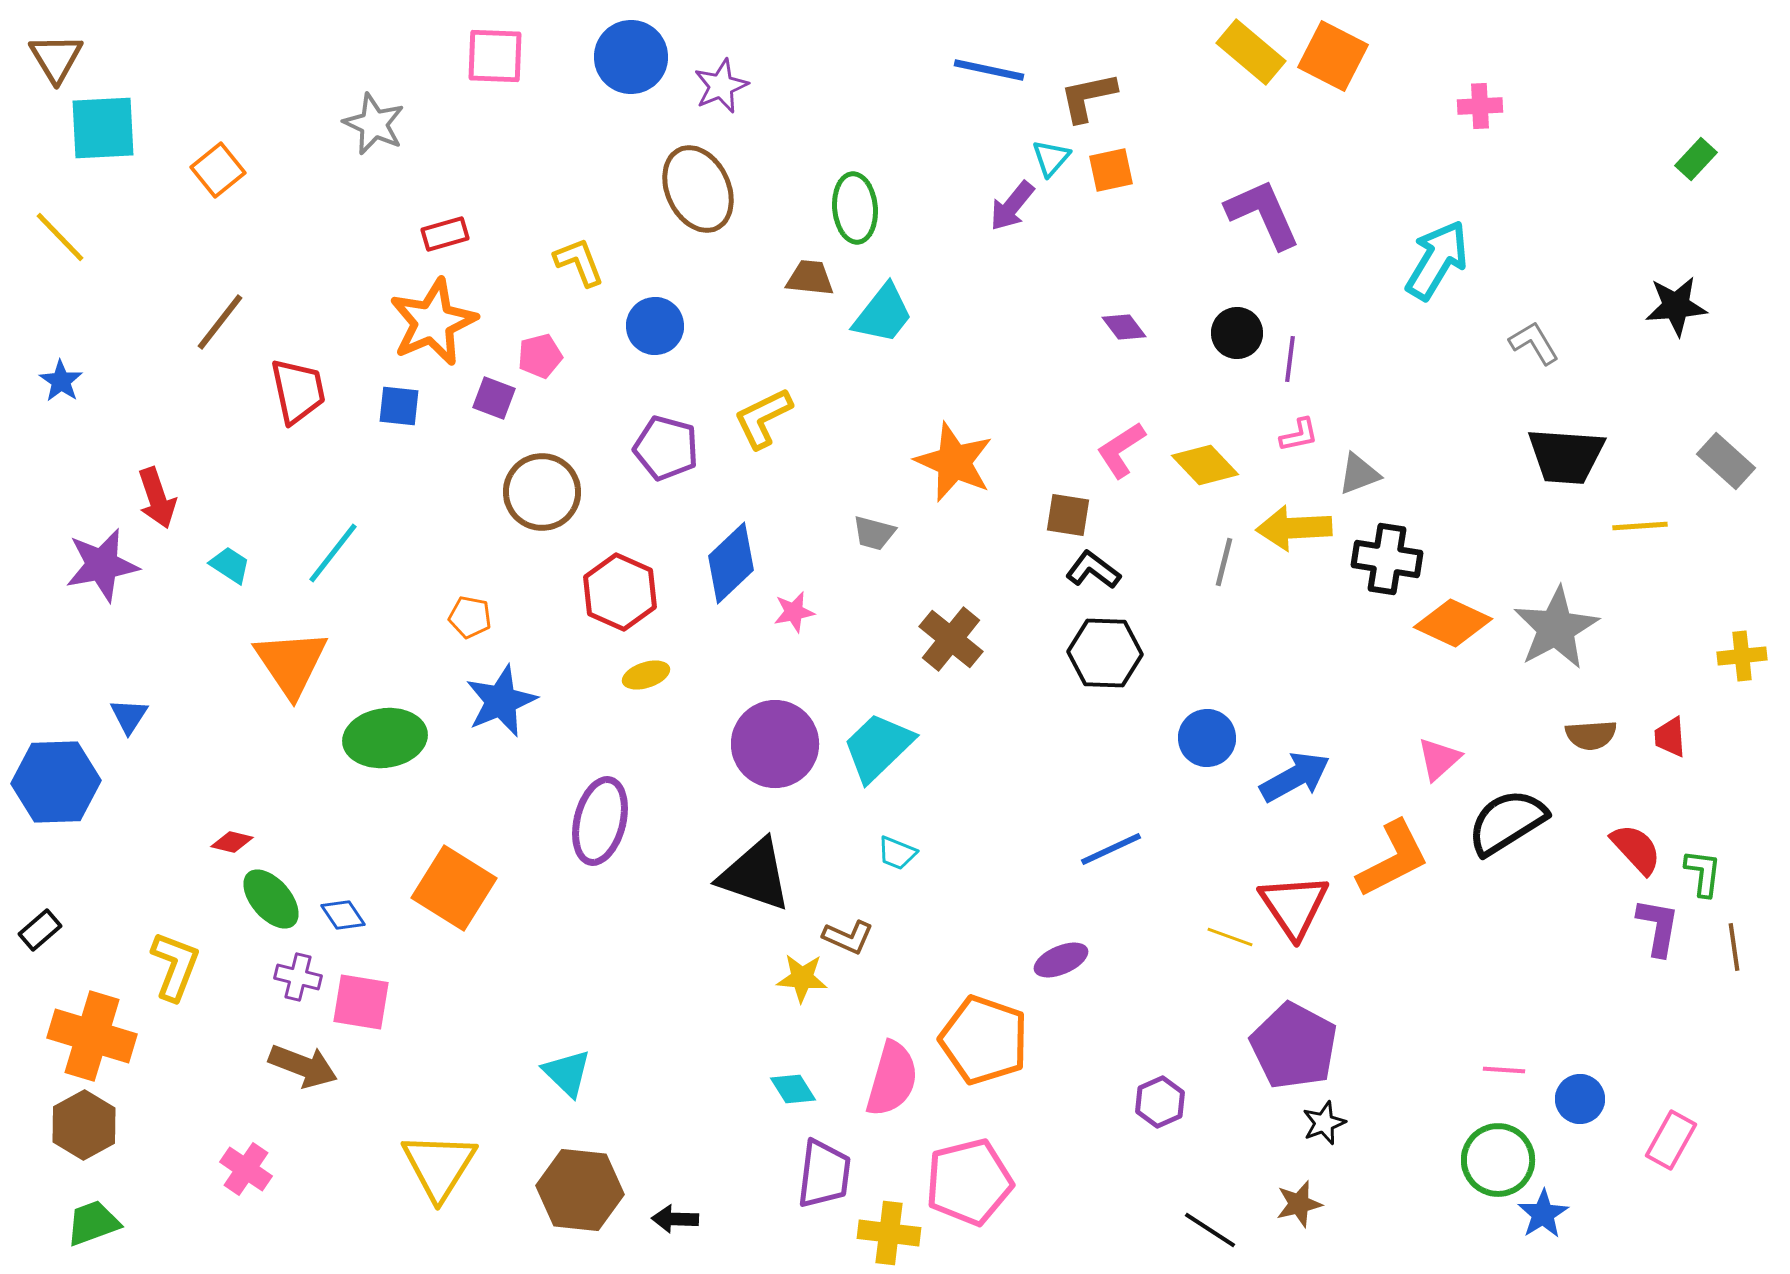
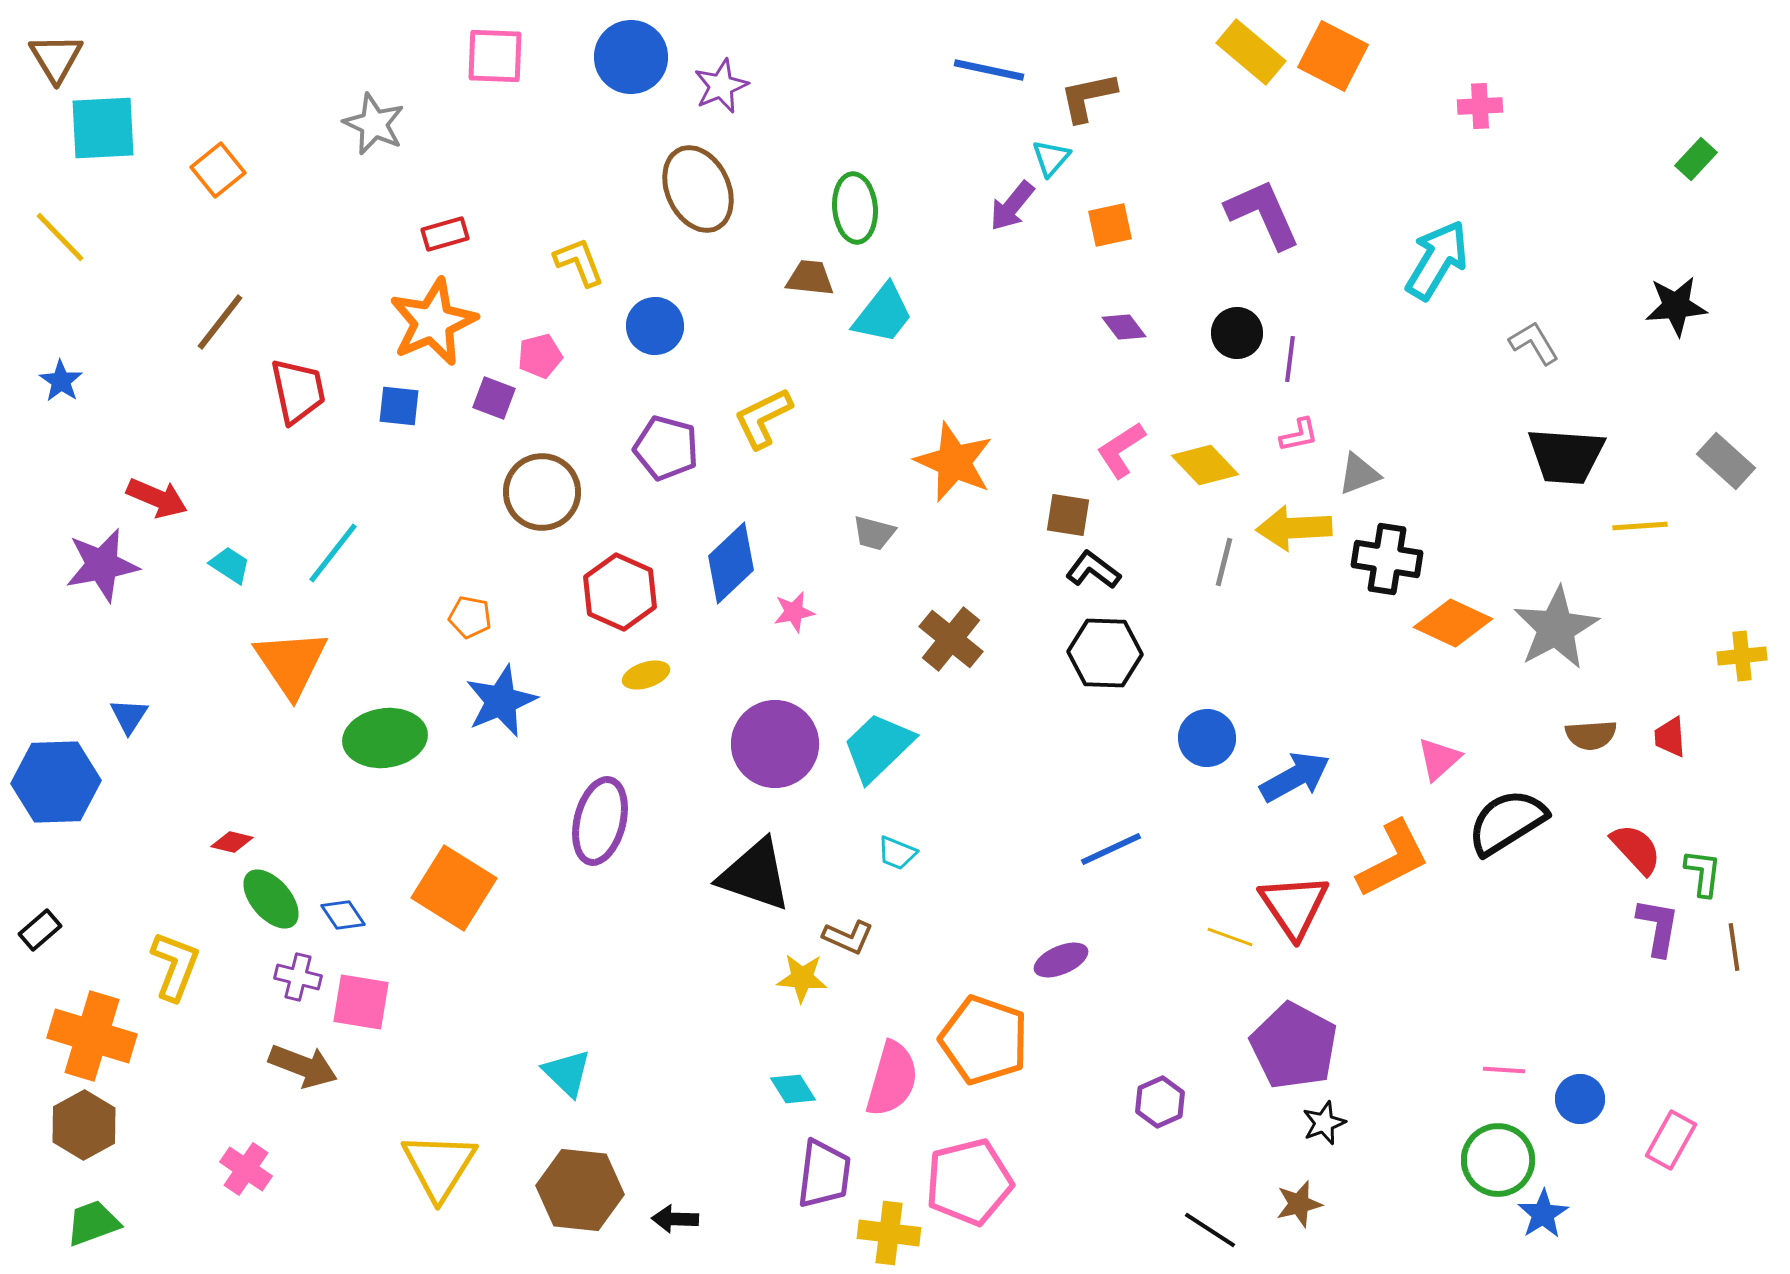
orange square at (1111, 170): moved 1 px left, 55 px down
red arrow at (157, 498): rotated 48 degrees counterclockwise
